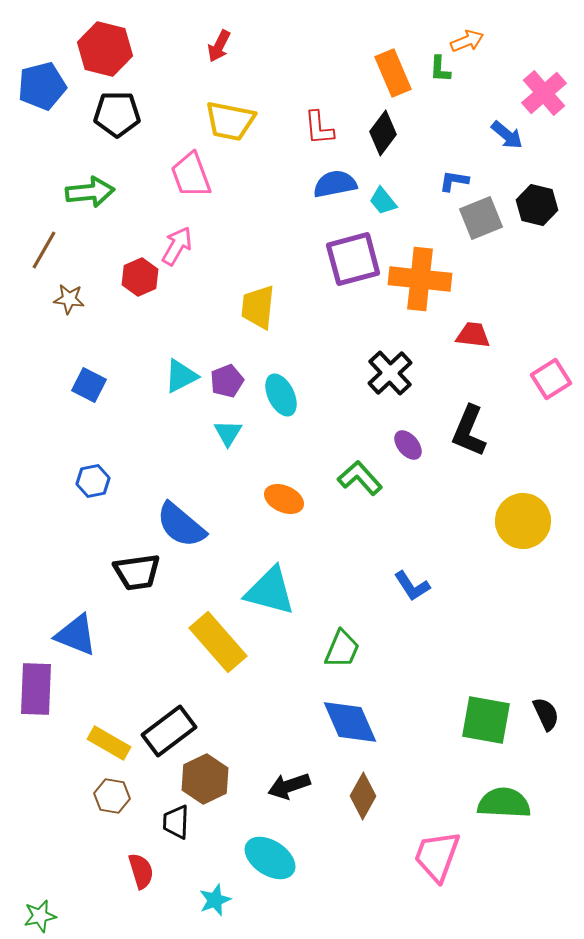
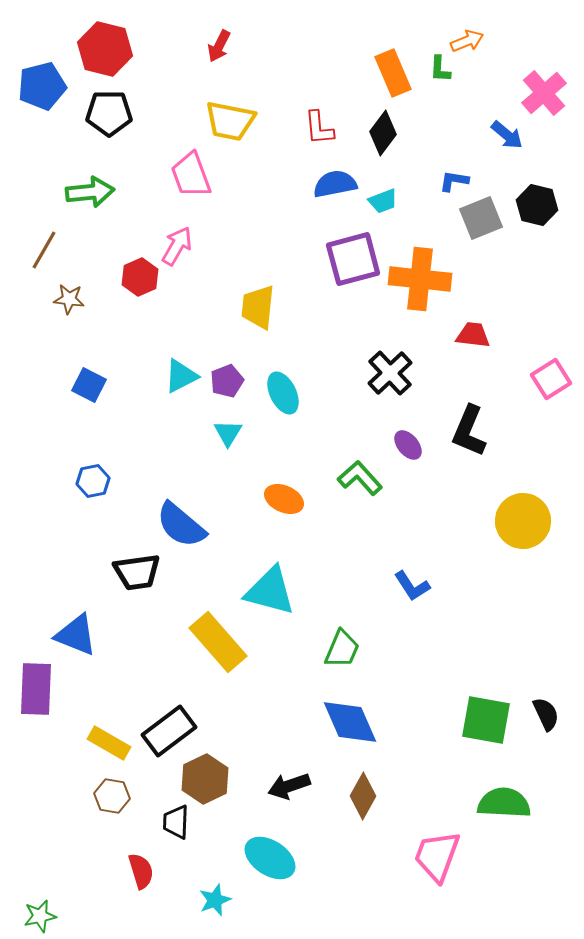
black pentagon at (117, 114): moved 8 px left, 1 px up
cyan trapezoid at (383, 201): rotated 72 degrees counterclockwise
cyan ellipse at (281, 395): moved 2 px right, 2 px up
